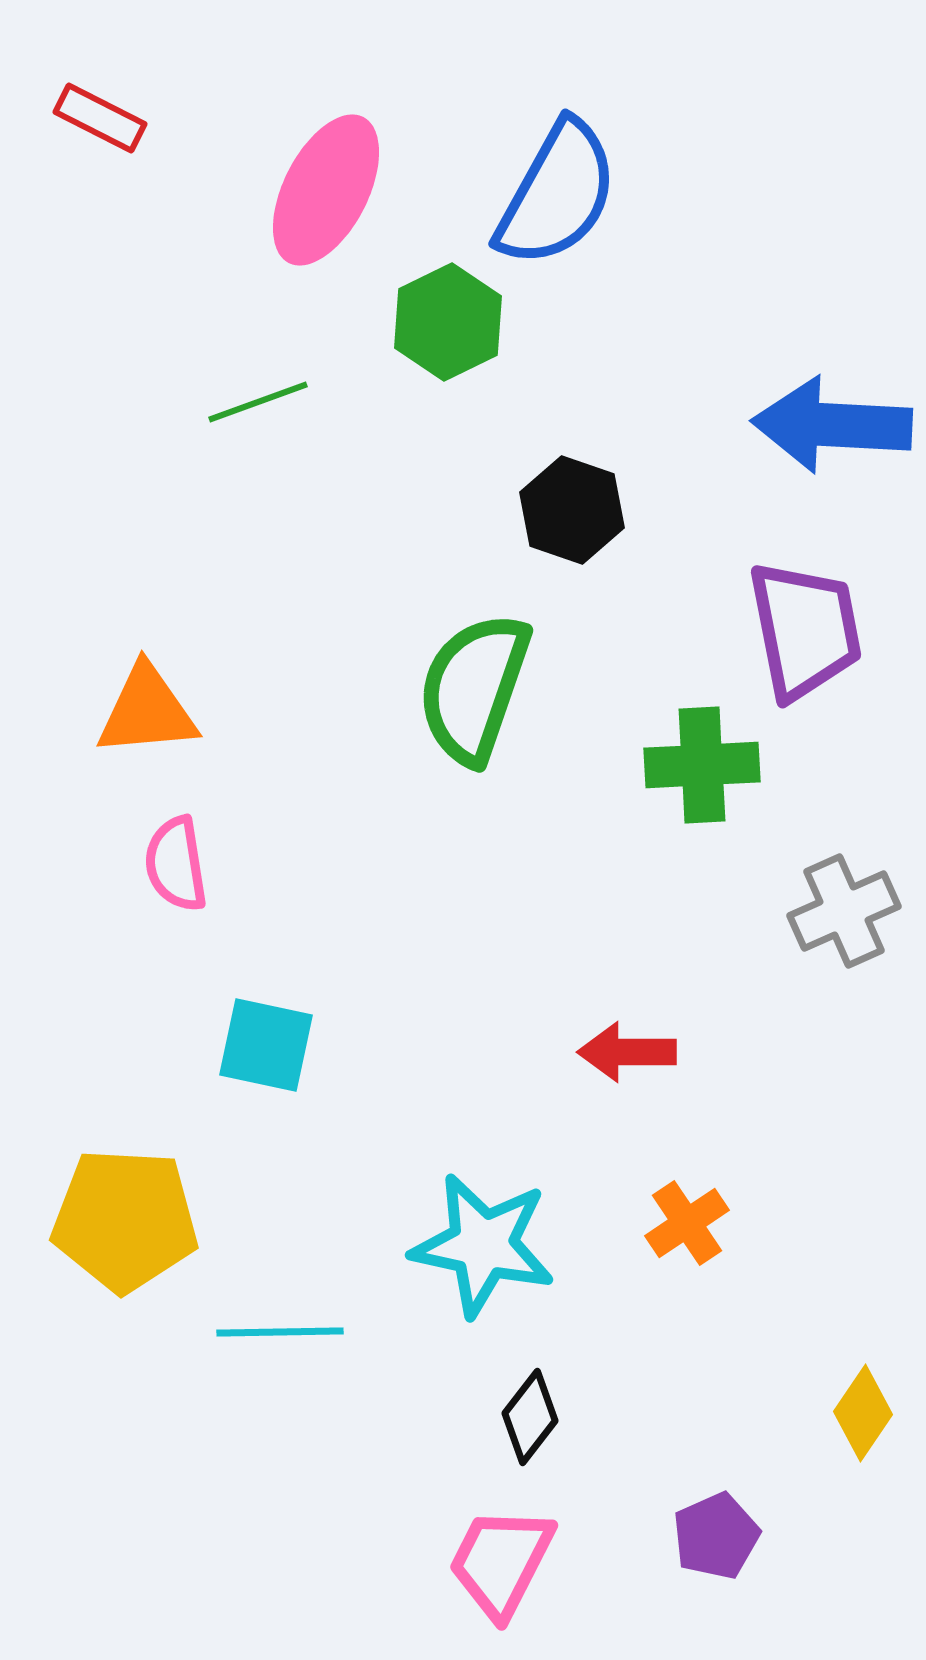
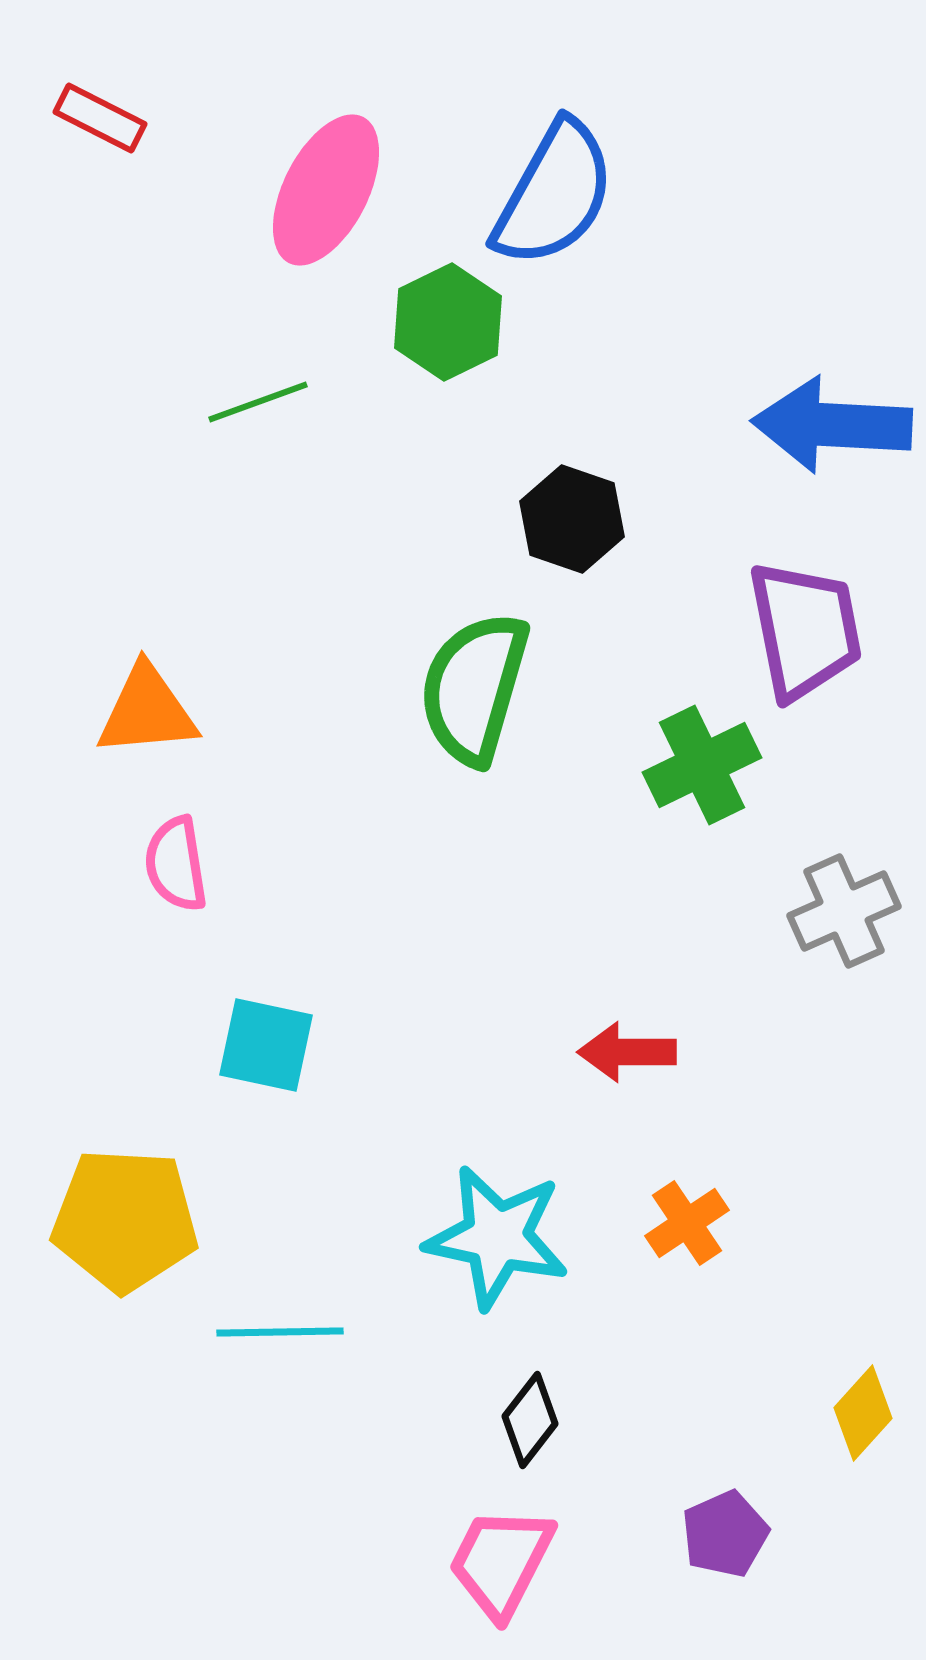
blue semicircle: moved 3 px left
black hexagon: moved 9 px down
green semicircle: rotated 3 degrees counterclockwise
green cross: rotated 23 degrees counterclockwise
cyan star: moved 14 px right, 8 px up
yellow diamond: rotated 8 degrees clockwise
black diamond: moved 3 px down
purple pentagon: moved 9 px right, 2 px up
